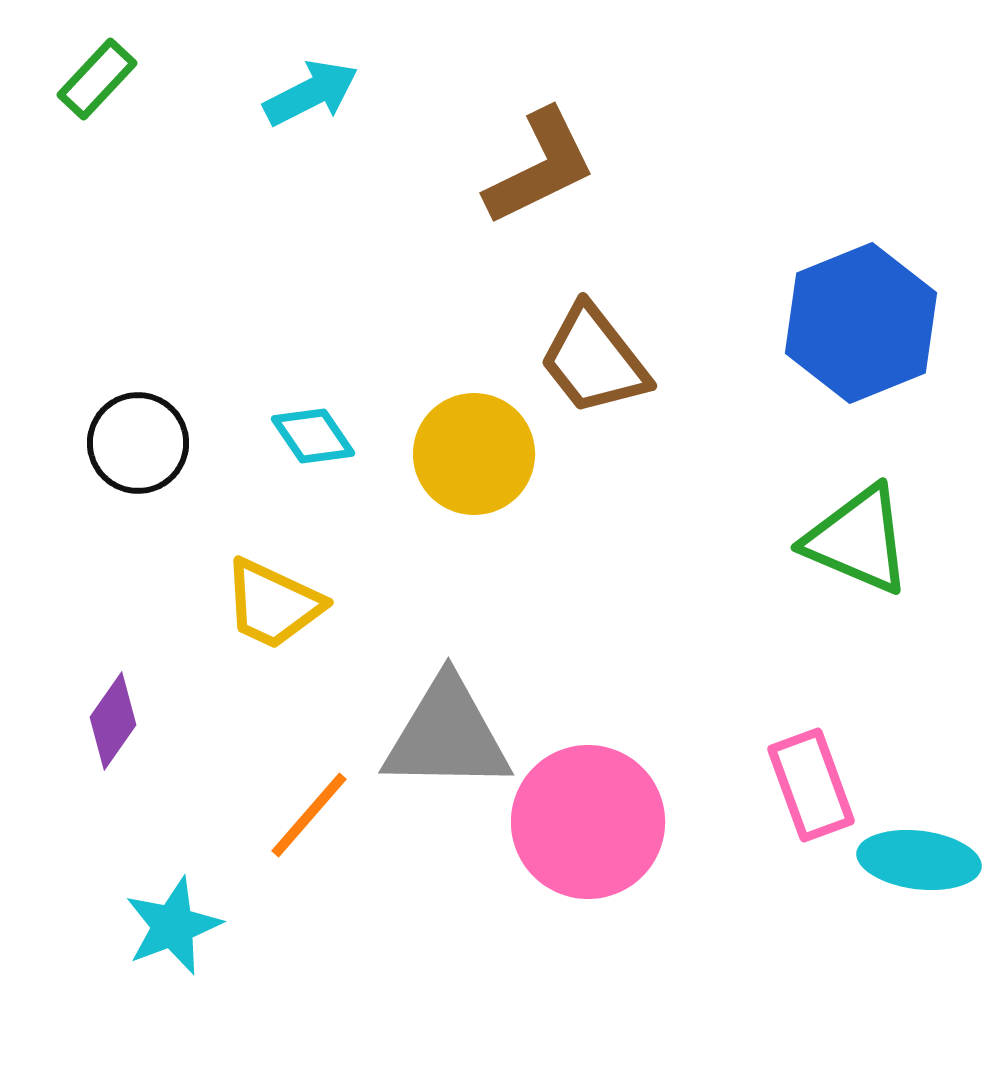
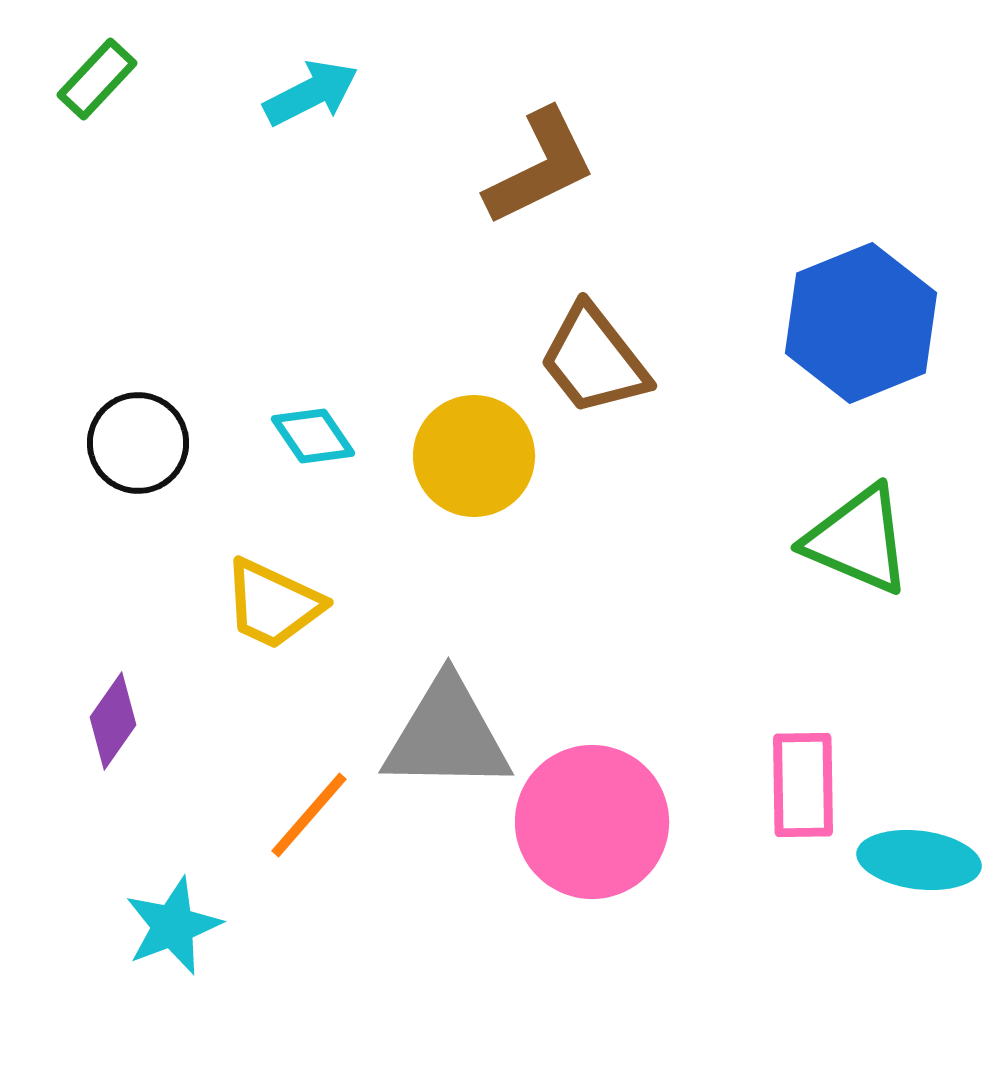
yellow circle: moved 2 px down
pink rectangle: moved 8 px left; rotated 19 degrees clockwise
pink circle: moved 4 px right
